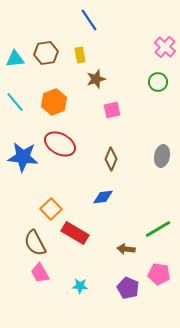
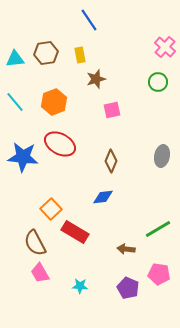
brown diamond: moved 2 px down
red rectangle: moved 1 px up
